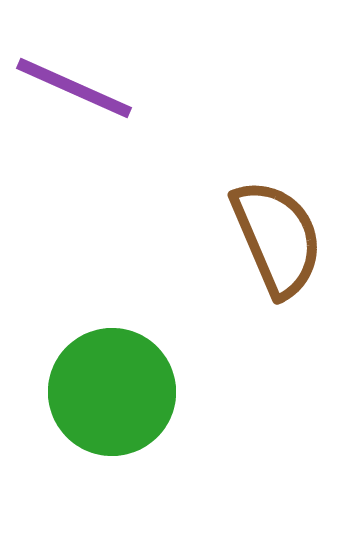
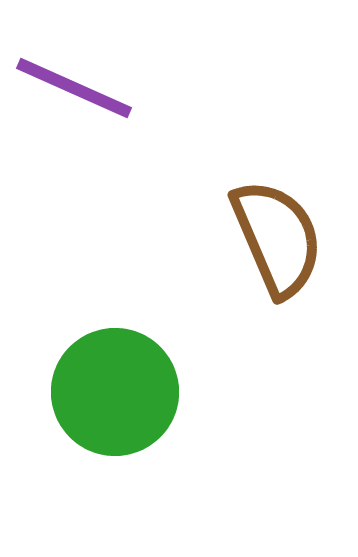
green circle: moved 3 px right
